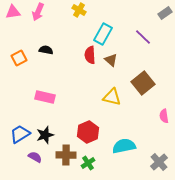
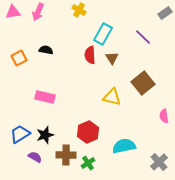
brown triangle: moved 1 px right, 2 px up; rotated 16 degrees clockwise
